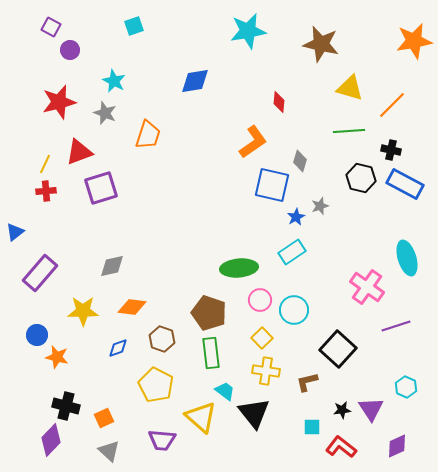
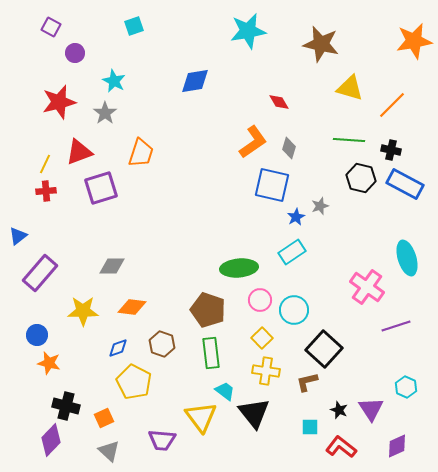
purple circle at (70, 50): moved 5 px right, 3 px down
red diamond at (279, 102): rotated 35 degrees counterclockwise
gray star at (105, 113): rotated 15 degrees clockwise
green line at (349, 131): moved 9 px down; rotated 8 degrees clockwise
orange trapezoid at (148, 135): moved 7 px left, 18 px down
gray diamond at (300, 161): moved 11 px left, 13 px up
blue triangle at (15, 232): moved 3 px right, 4 px down
gray diamond at (112, 266): rotated 12 degrees clockwise
brown pentagon at (209, 313): moved 1 px left, 3 px up
brown hexagon at (162, 339): moved 5 px down
black square at (338, 349): moved 14 px left
orange star at (57, 357): moved 8 px left, 6 px down
yellow pentagon at (156, 385): moved 22 px left, 3 px up
black star at (342, 410): moved 3 px left; rotated 30 degrees clockwise
yellow triangle at (201, 417): rotated 12 degrees clockwise
cyan square at (312, 427): moved 2 px left
